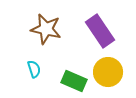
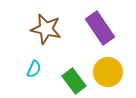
purple rectangle: moved 3 px up
cyan semicircle: rotated 42 degrees clockwise
green rectangle: rotated 30 degrees clockwise
